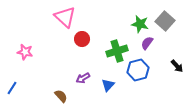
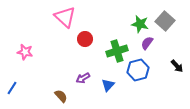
red circle: moved 3 px right
